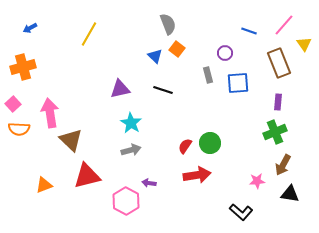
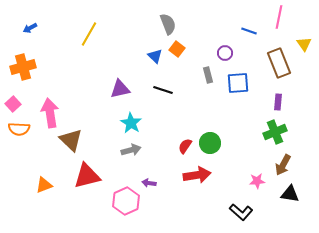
pink line: moved 5 px left, 8 px up; rotated 30 degrees counterclockwise
pink hexagon: rotated 8 degrees clockwise
